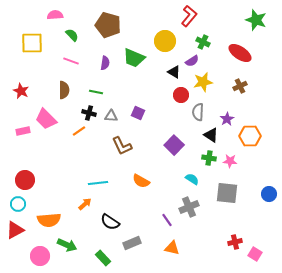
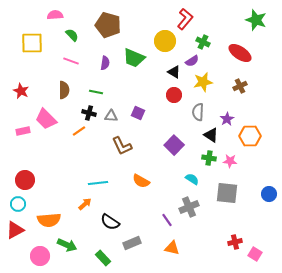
red L-shape at (189, 16): moved 4 px left, 3 px down
red circle at (181, 95): moved 7 px left
